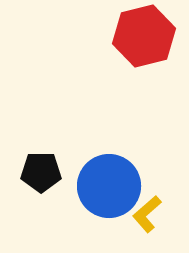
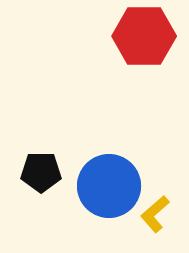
red hexagon: rotated 14 degrees clockwise
yellow L-shape: moved 8 px right
